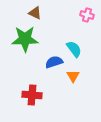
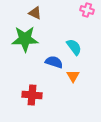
pink cross: moved 5 px up
cyan semicircle: moved 2 px up
blue semicircle: rotated 36 degrees clockwise
